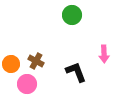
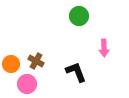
green circle: moved 7 px right, 1 px down
pink arrow: moved 6 px up
